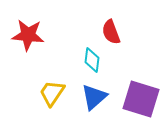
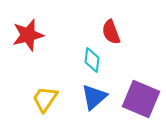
red star: rotated 20 degrees counterclockwise
yellow trapezoid: moved 7 px left, 6 px down
purple square: rotated 6 degrees clockwise
